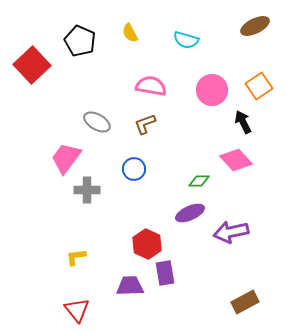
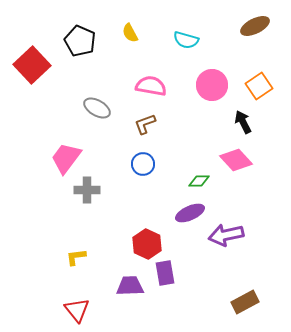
pink circle: moved 5 px up
gray ellipse: moved 14 px up
blue circle: moved 9 px right, 5 px up
purple arrow: moved 5 px left, 3 px down
